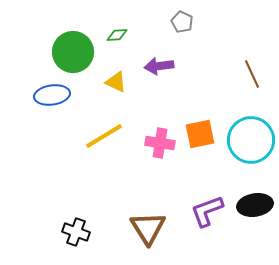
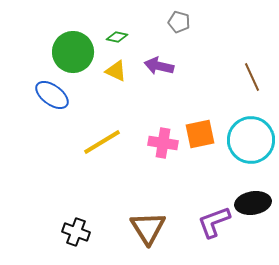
gray pentagon: moved 3 px left; rotated 10 degrees counterclockwise
green diamond: moved 2 px down; rotated 15 degrees clockwise
purple arrow: rotated 20 degrees clockwise
brown line: moved 3 px down
yellow triangle: moved 11 px up
blue ellipse: rotated 44 degrees clockwise
yellow line: moved 2 px left, 6 px down
pink cross: moved 3 px right
black ellipse: moved 2 px left, 2 px up
purple L-shape: moved 7 px right, 11 px down
